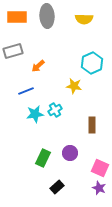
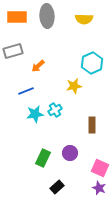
yellow star: rotated 21 degrees counterclockwise
